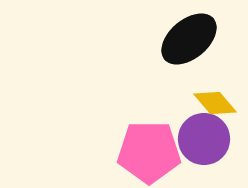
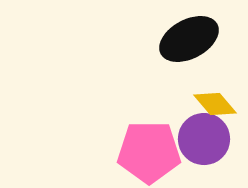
black ellipse: rotated 12 degrees clockwise
yellow diamond: moved 1 px down
